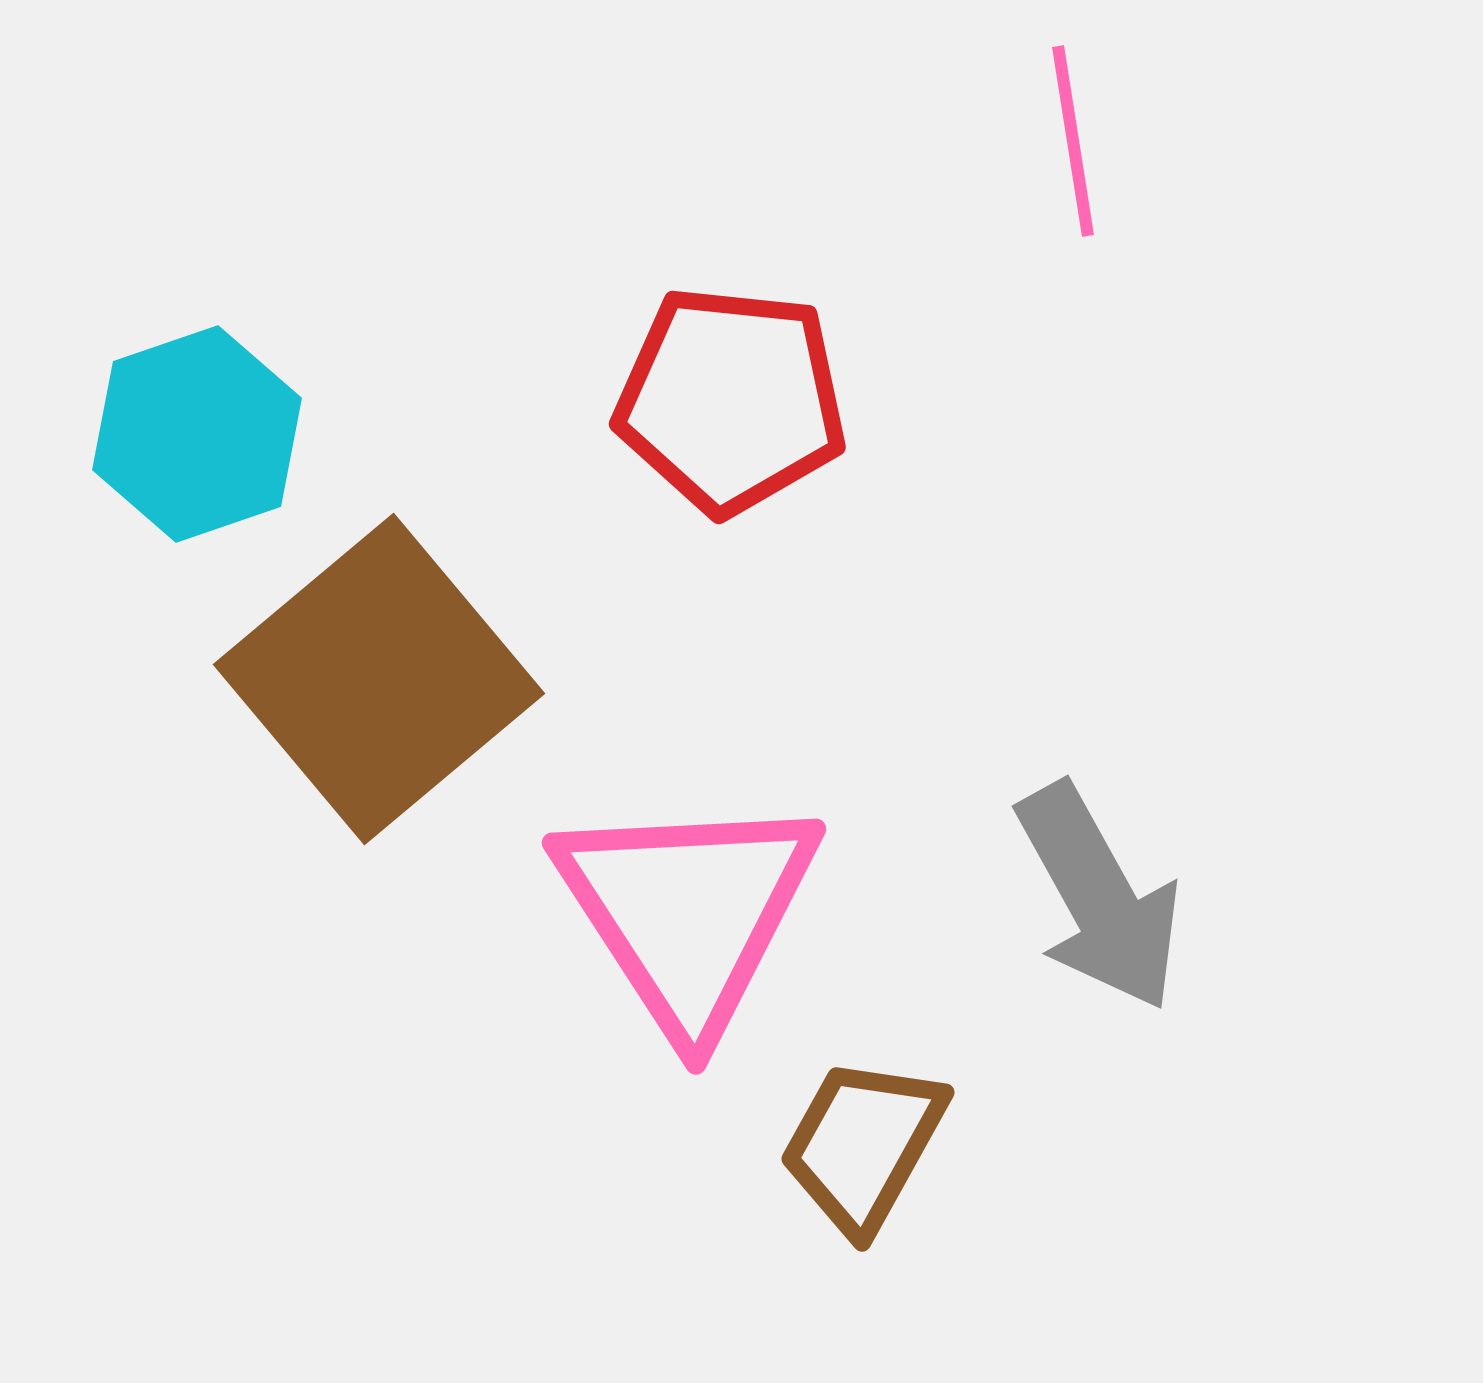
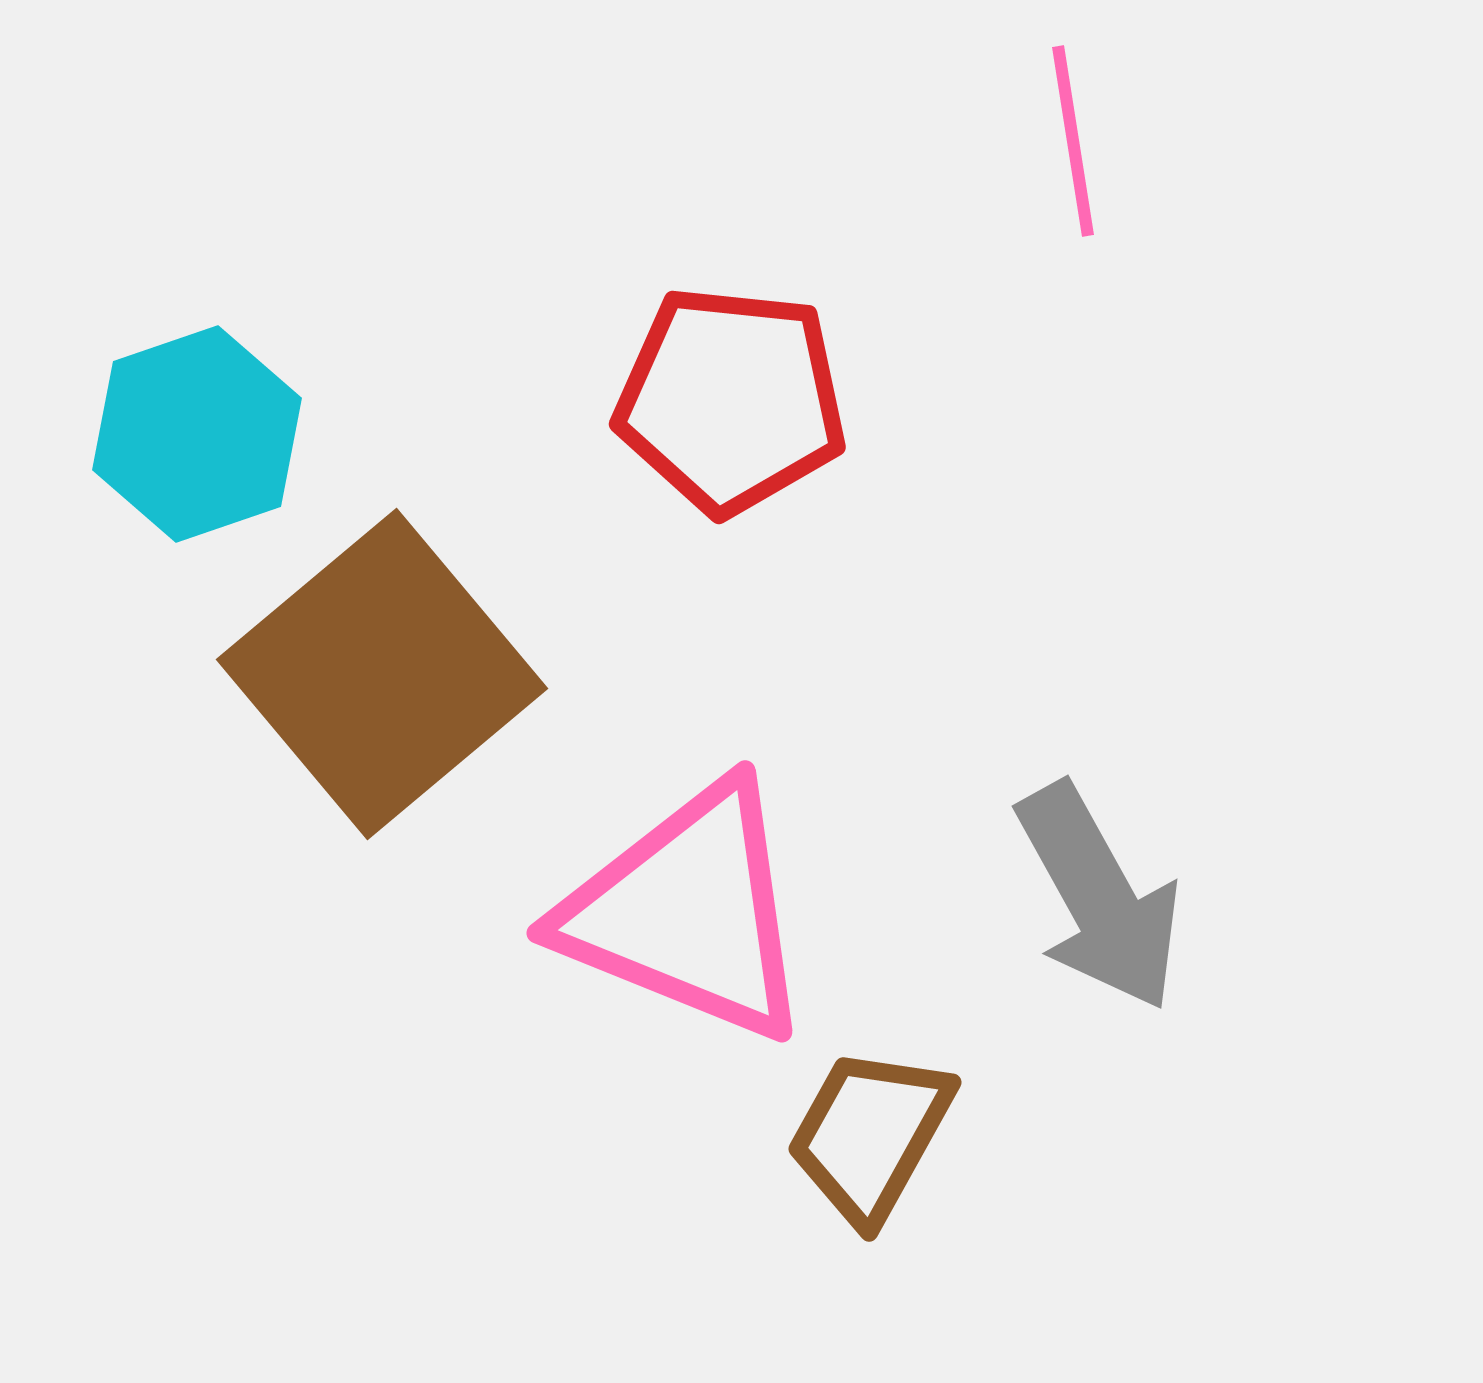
brown square: moved 3 px right, 5 px up
pink triangle: rotated 35 degrees counterclockwise
brown trapezoid: moved 7 px right, 10 px up
